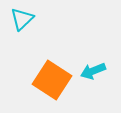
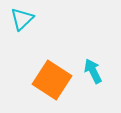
cyan arrow: rotated 85 degrees clockwise
